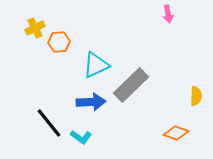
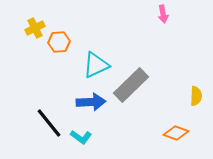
pink arrow: moved 5 px left
